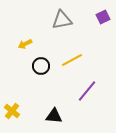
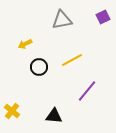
black circle: moved 2 px left, 1 px down
